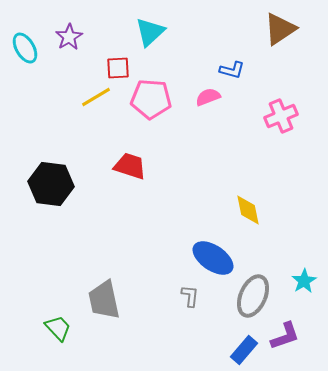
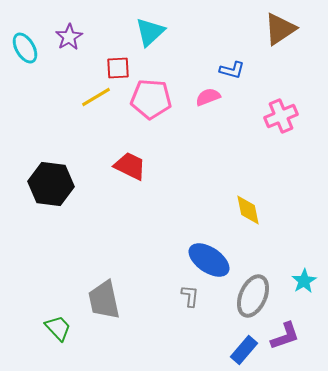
red trapezoid: rotated 8 degrees clockwise
blue ellipse: moved 4 px left, 2 px down
